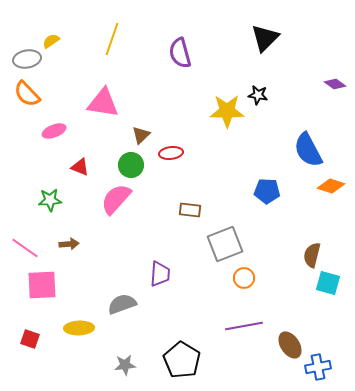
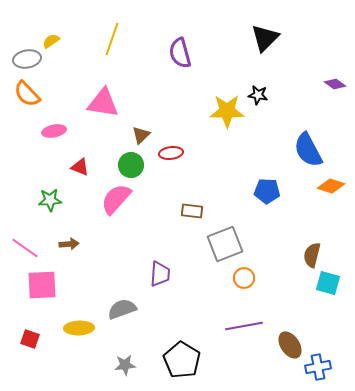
pink ellipse: rotated 10 degrees clockwise
brown rectangle: moved 2 px right, 1 px down
gray semicircle: moved 5 px down
